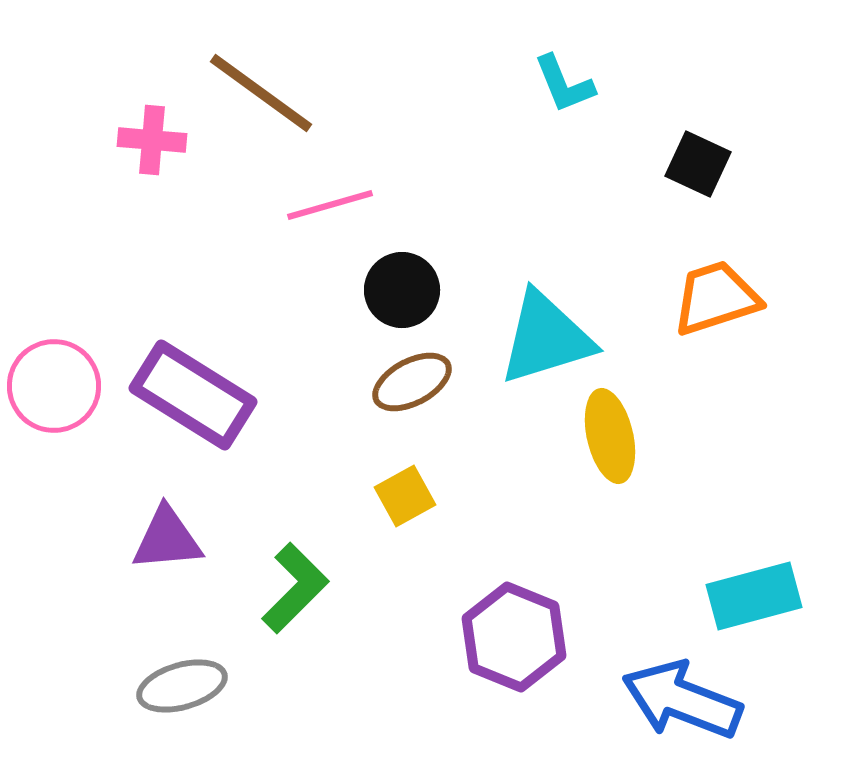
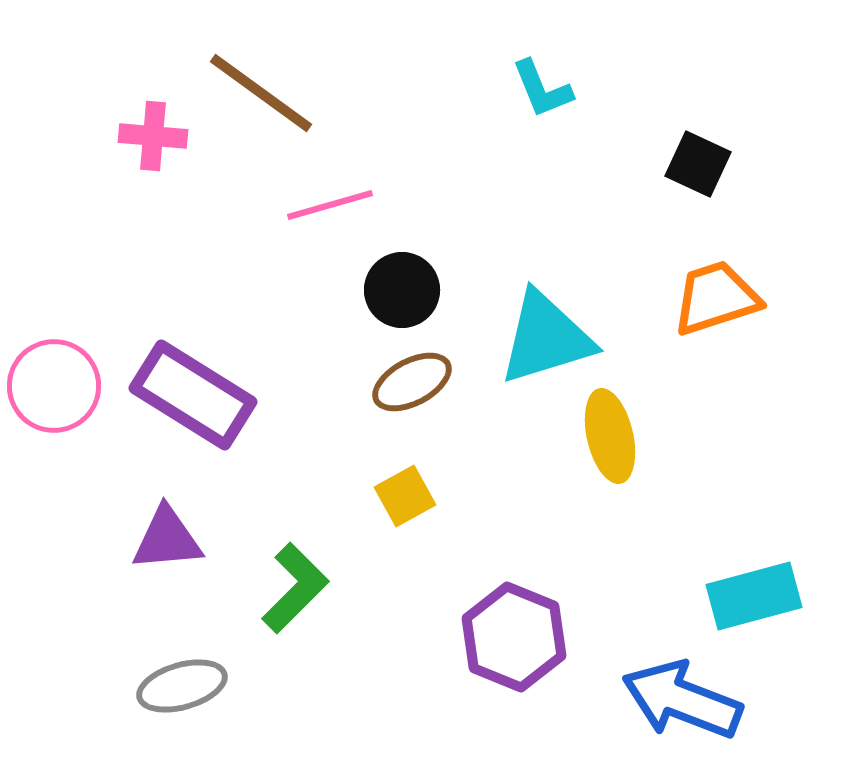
cyan L-shape: moved 22 px left, 5 px down
pink cross: moved 1 px right, 4 px up
